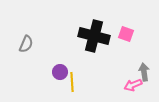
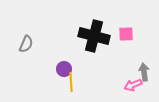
pink square: rotated 21 degrees counterclockwise
purple circle: moved 4 px right, 3 px up
yellow line: moved 1 px left
